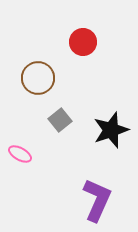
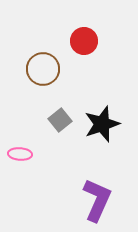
red circle: moved 1 px right, 1 px up
brown circle: moved 5 px right, 9 px up
black star: moved 9 px left, 6 px up
pink ellipse: rotated 25 degrees counterclockwise
